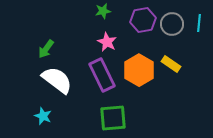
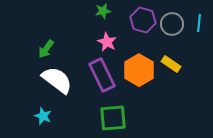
purple hexagon: rotated 25 degrees clockwise
